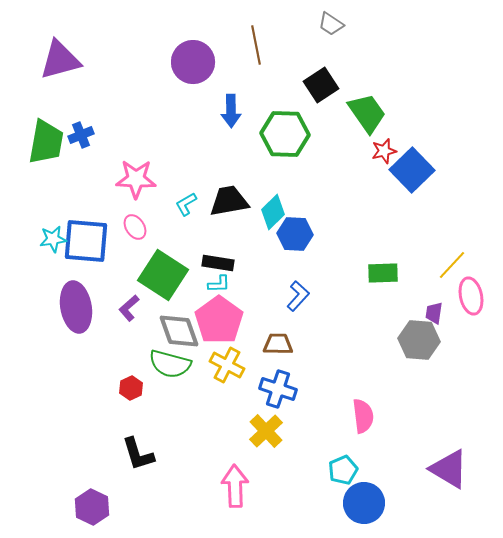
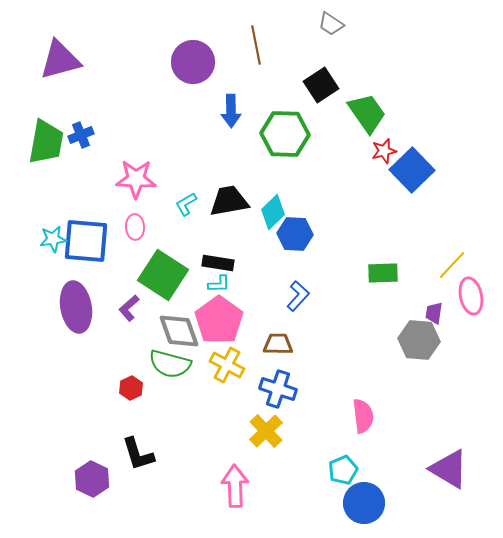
pink ellipse at (135, 227): rotated 30 degrees clockwise
purple hexagon at (92, 507): moved 28 px up
